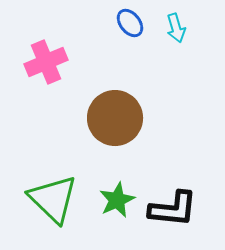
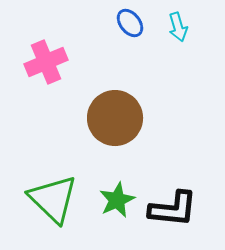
cyan arrow: moved 2 px right, 1 px up
